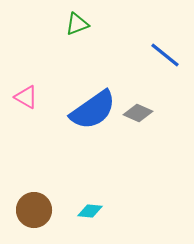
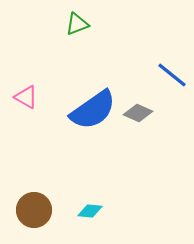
blue line: moved 7 px right, 20 px down
